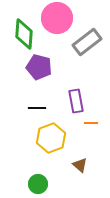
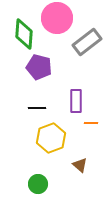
purple rectangle: rotated 10 degrees clockwise
